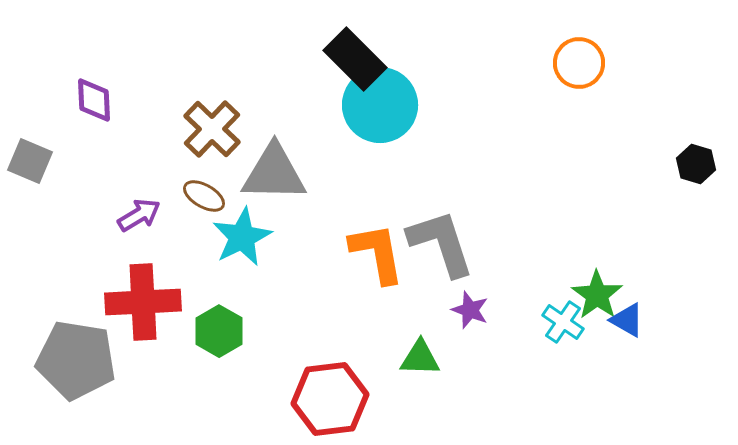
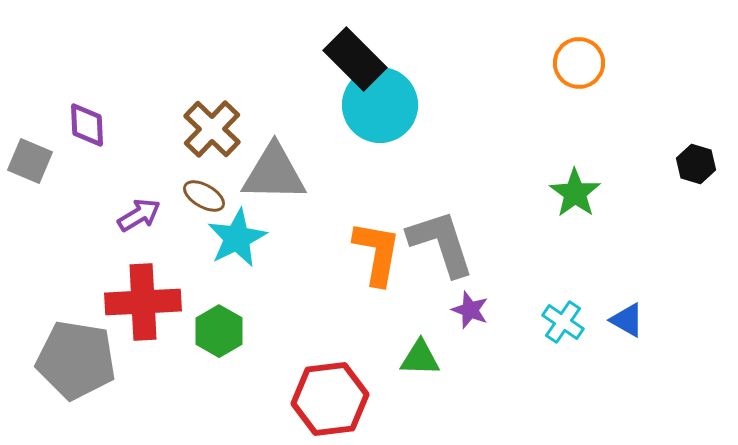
purple diamond: moved 7 px left, 25 px down
cyan star: moved 5 px left, 1 px down
orange L-shape: rotated 20 degrees clockwise
green star: moved 22 px left, 102 px up
